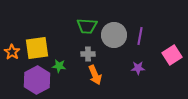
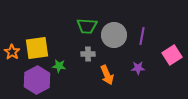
purple line: moved 2 px right
orange arrow: moved 12 px right
